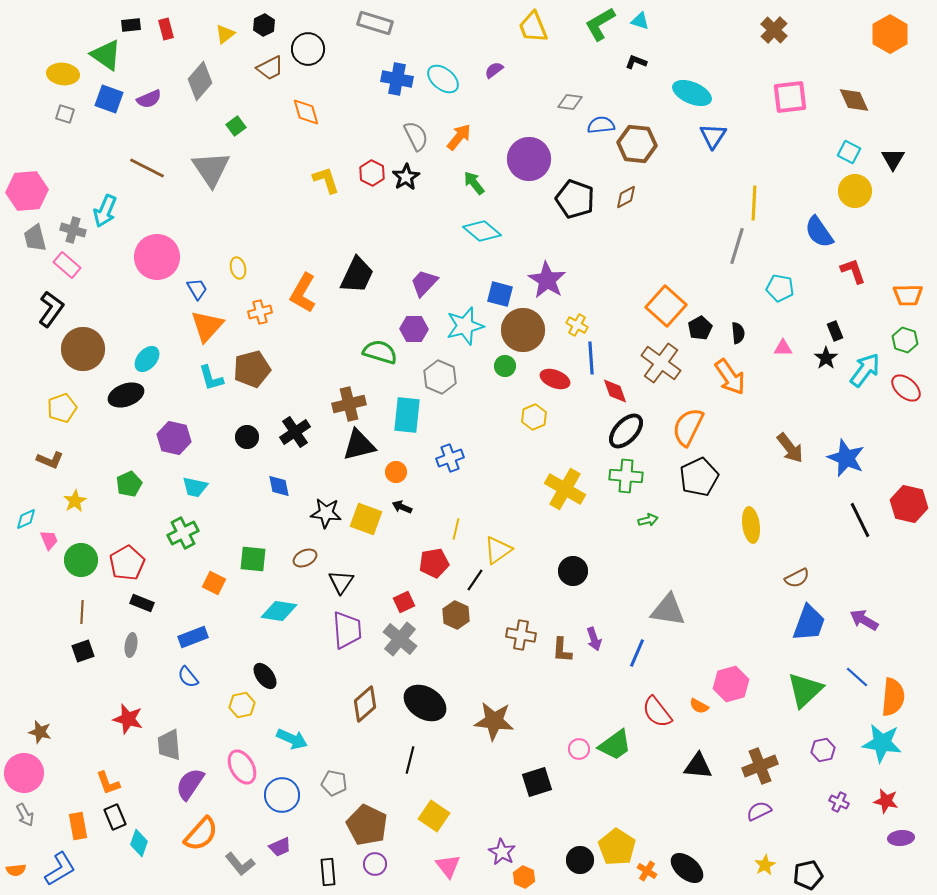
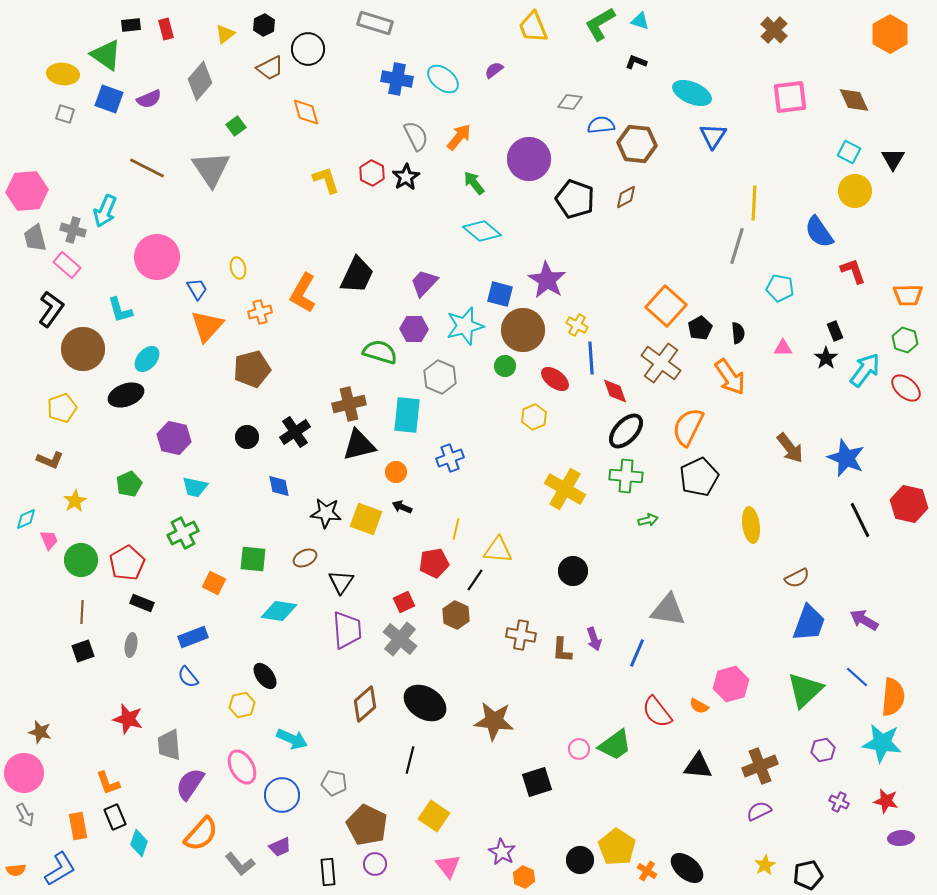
cyan L-shape at (211, 378): moved 91 px left, 68 px up
red ellipse at (555, 379): rotated 16 degrees clockwise
yellow triangle at (498, 550): rotated 40 degrees clockwise
